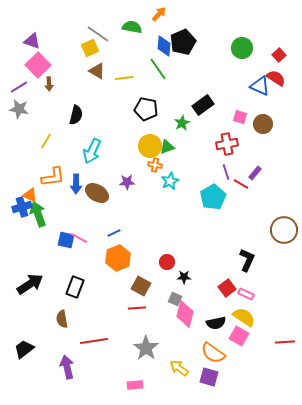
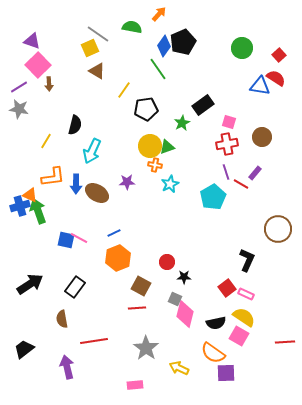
blue diamond at (164, 46): rotated 30 degrees clockwise
yellow line at (124, 78): moved 12 px down; rotated 48 degrees counterclockwise
blue triangle at (260, 86): rotated 15 degrees counterclockwise
black pentagon at (146, 109): rotated 20 degrees counterclockwise
black semicircle at (76, 115): moved 1 px left, 10 px down
pink square at (240, 117): moved 11 px left, 5 px down
brown circle at (263, 124): moved 1 px left, 13 px down
cyan star at (170, 181): moved 3 px down
blue cross at (22, 207): moved 2 px left, 1 px up
green arrow at (38, 214): moved 3 px up
brown circle at (284, 230): moved 6 px left, 1 px up
black rectangle at (75, 287): rotated 15 degrees clockwise
yellow arrow at (179, 368): rotated 12 degrees counterclockwise
purple square at (209, 377): moved 17 px right, 4 px up; rotated 18 degrees counterclockwise
